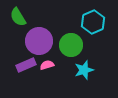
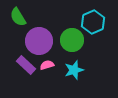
green circle: moved 1 px right, 5 px up
purple rectangle: rotated 66 degrees clockwise
cyan star: moved 10 px left
